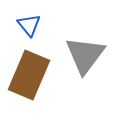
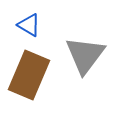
blue triangle: rotated 20 degrees counterclockwise
